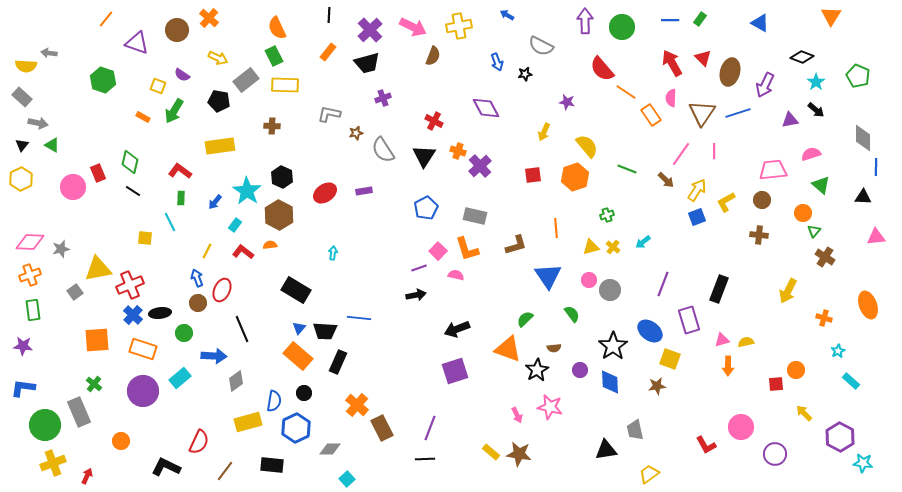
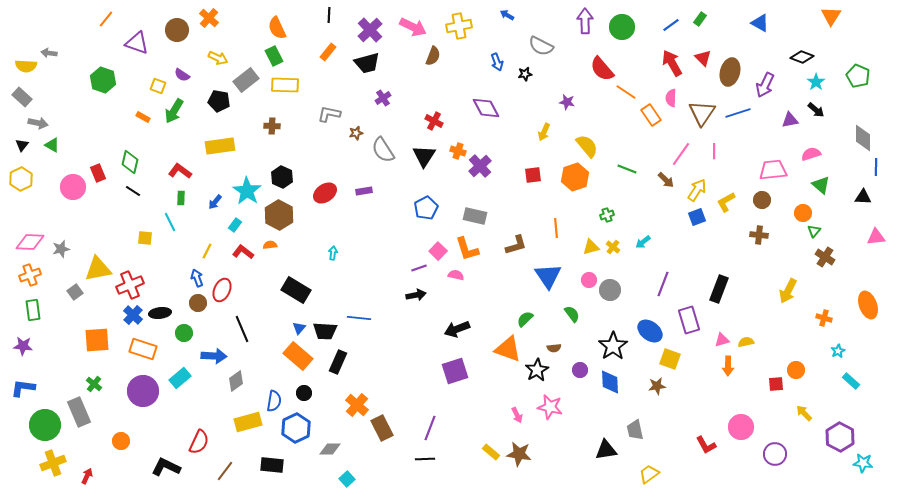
blue line at (670, 20): moved 1 px right, 5 px down; rotated 36 degrees counterclockwise
purple cross at (383, 98): rotated 14 degrees counterclockwise
